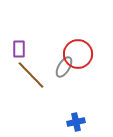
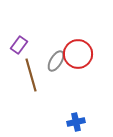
purple rectangle: moved 4 px up; rotated 36 degrees clockwise
gray ellipse: moved 8 px left, 6 px up
brown line: rotated 28 degrees clockwise
